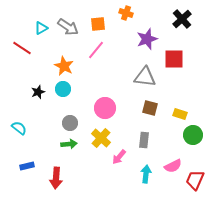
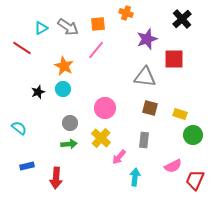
cyan arrow: moved 11 px left, 3 px down
